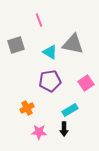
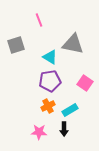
cyan triangle: moved 5 px down
pink square: moved 1 px left; rotated 21 degrees counterclockwise
orange cross: moved 21 px right, 2 px up
